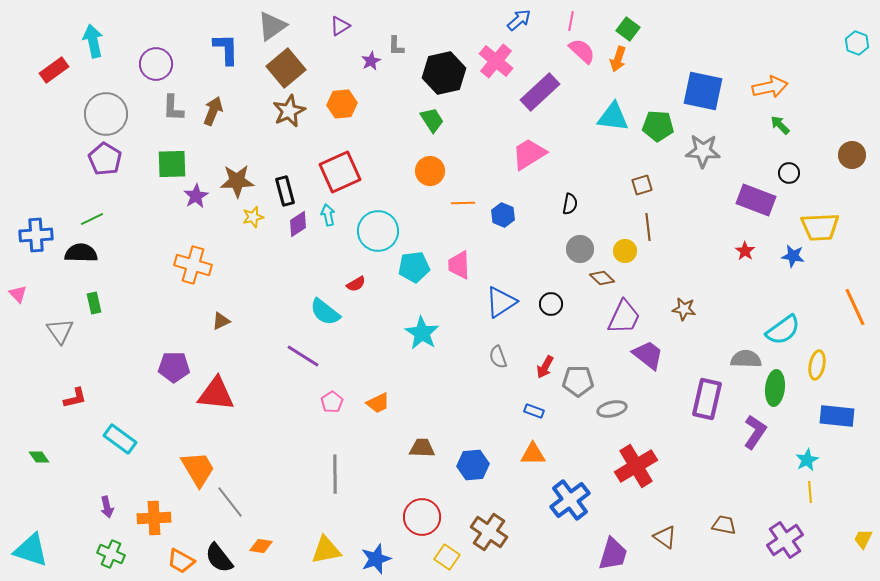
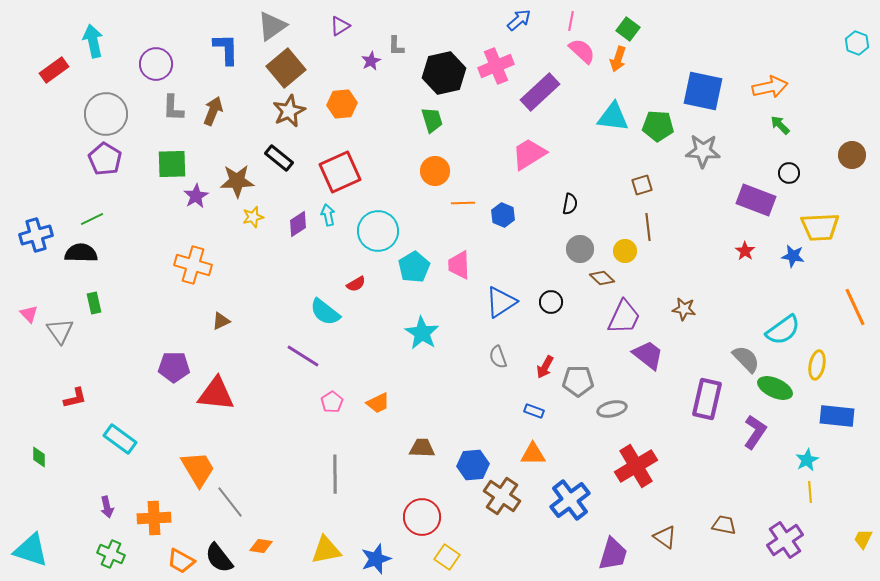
pink cross at (496, 61): moved 5 px down; rotated 28 degrees clockwise
green trapezoid at (432, 120): rotated 16 degrees clockwise
orange circle at (430, 171): moved 5 px right
black rectangle at (285, 191): moved 6 px left, 33 px up; rotated 36 degrees counterclockwise
blue cross at (36, 235): rotated 12 degrees counterclockwise
cyan pentagon at (414, 267): rotated 24 degrees counterclockwise
pink triangle at (18, 294): moved 11 px right, 20 px down
black circle at (551, 304): moved 2 px up
gray semicircle at (746, 359): rotated 44 degrees clockwise
green ellipse at (775, 388): rotated 72 degrees counterclockwise
green diamond at (39, 457): rotated 35 degrees clockwise
brown cross at (489, 532): moved 13 px right, 36 px up
